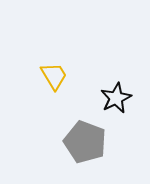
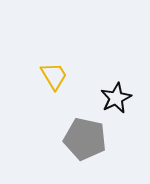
gray pentagon: moved 3 px up; rotated 9 degrees counterclockwise
